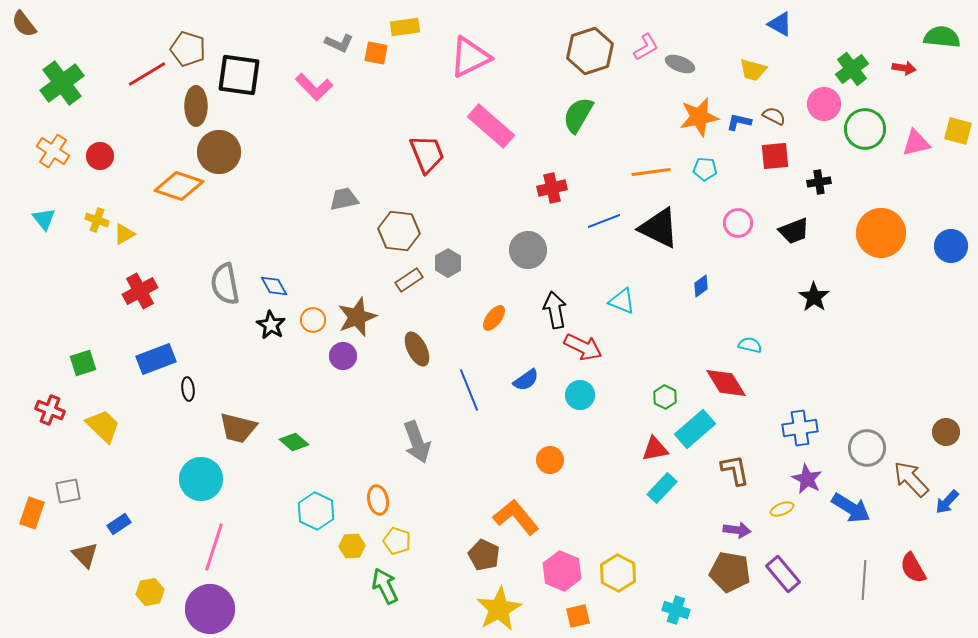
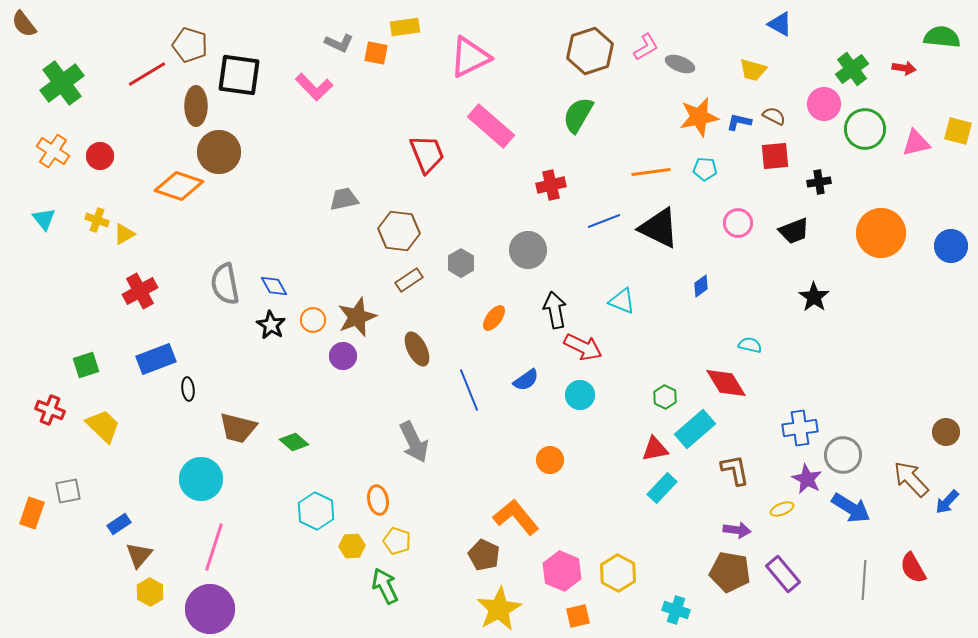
brown pentagon at (188, 49): moved 2 px right, 4 px up
red cross at (552, 188): moved 1 px left, 3 px up
gray hexagon at (448, 263): moved 13 px right
green square at (83, 363): moved 3 px right, 2 px down
gray arrow at (417, 442): moved 3 px left; rotated 6 degrees counterclockwise
gray circle at (867, 448): moved 24 px left, 7 px down
brown triangle at (85, 555): moved 54 px right; rotated 24 degrees clockwise
yellow hexagon at (150, 592): rotated 20 degrees counterclockwise
